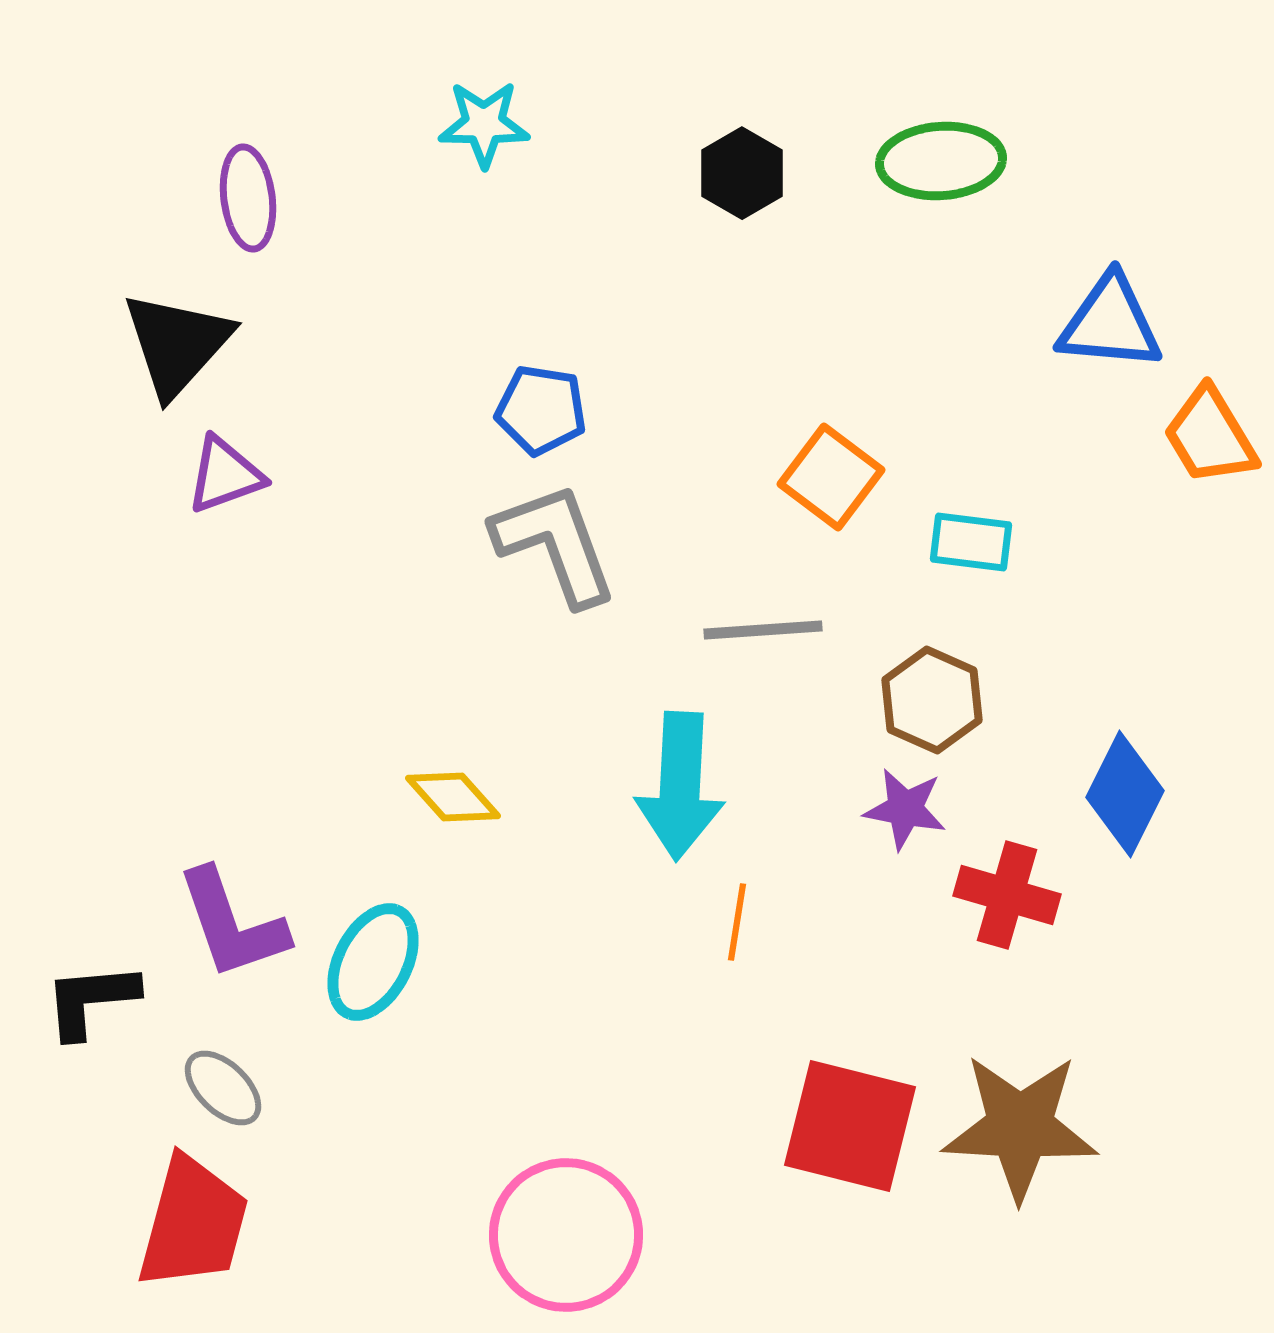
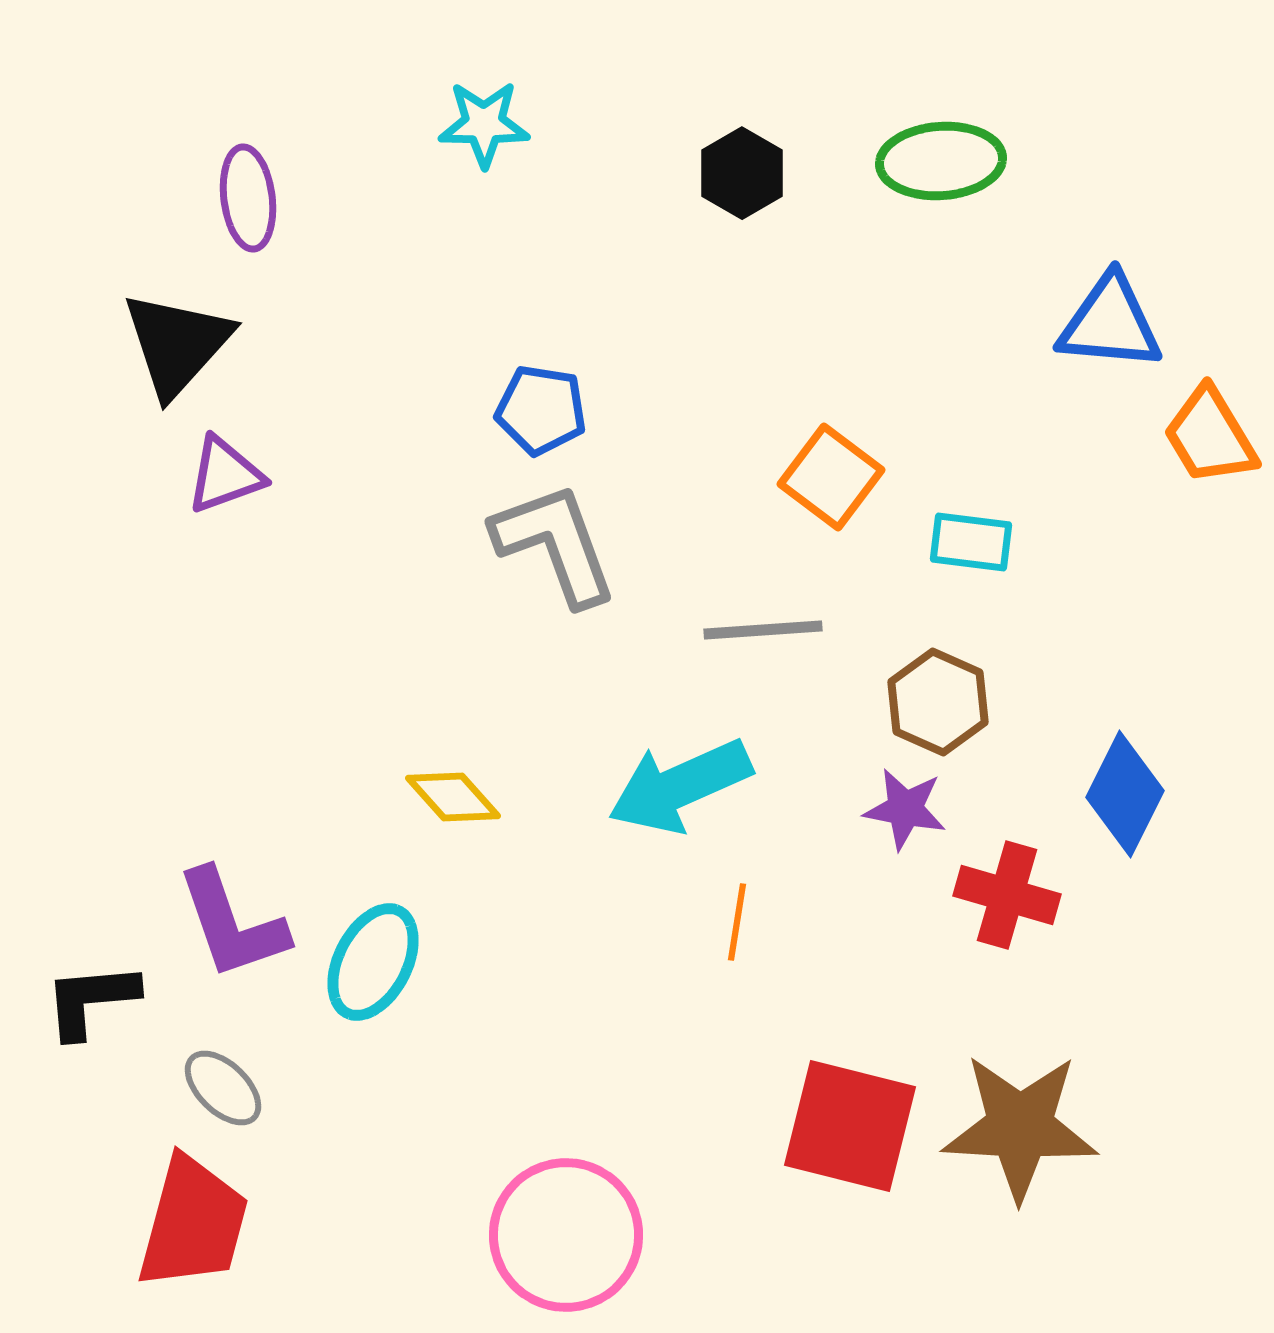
brown hexagon: moved 6 px right, 2 px down
cyan arrow: rotated 63 degrees clockwise
